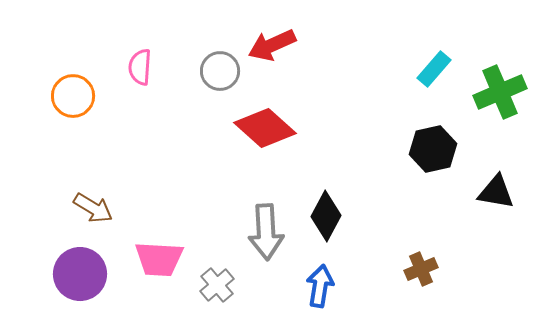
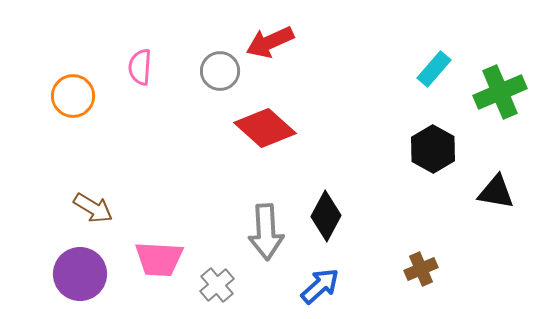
red arrow: moved 2 px left, 3 px up
black hexagon: rotated 18 degrees counterclockwise
blue arrow: rotated 39 degrees clockwise
